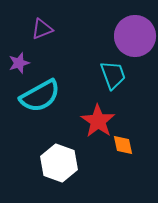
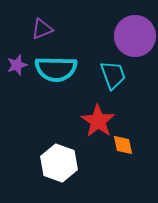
purple star: moved 2 px left, 2 px down
cyan semicircle: moved 16 px right, 27 px up; rotated 30 degrees clockwise
